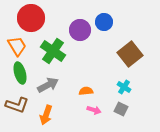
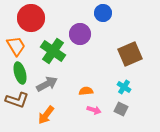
blue circle: moved 1 px left, 9 px up
purple circle: moved 4 px down
orange trapezoid: moved 1 px left
brown square: rotated 15 degrees clockwise
gray arrow: moved 1 px left, 1 px up
brown L-shape: moved 5 px up
orange arrow: rotated 18 degrees clockwise
